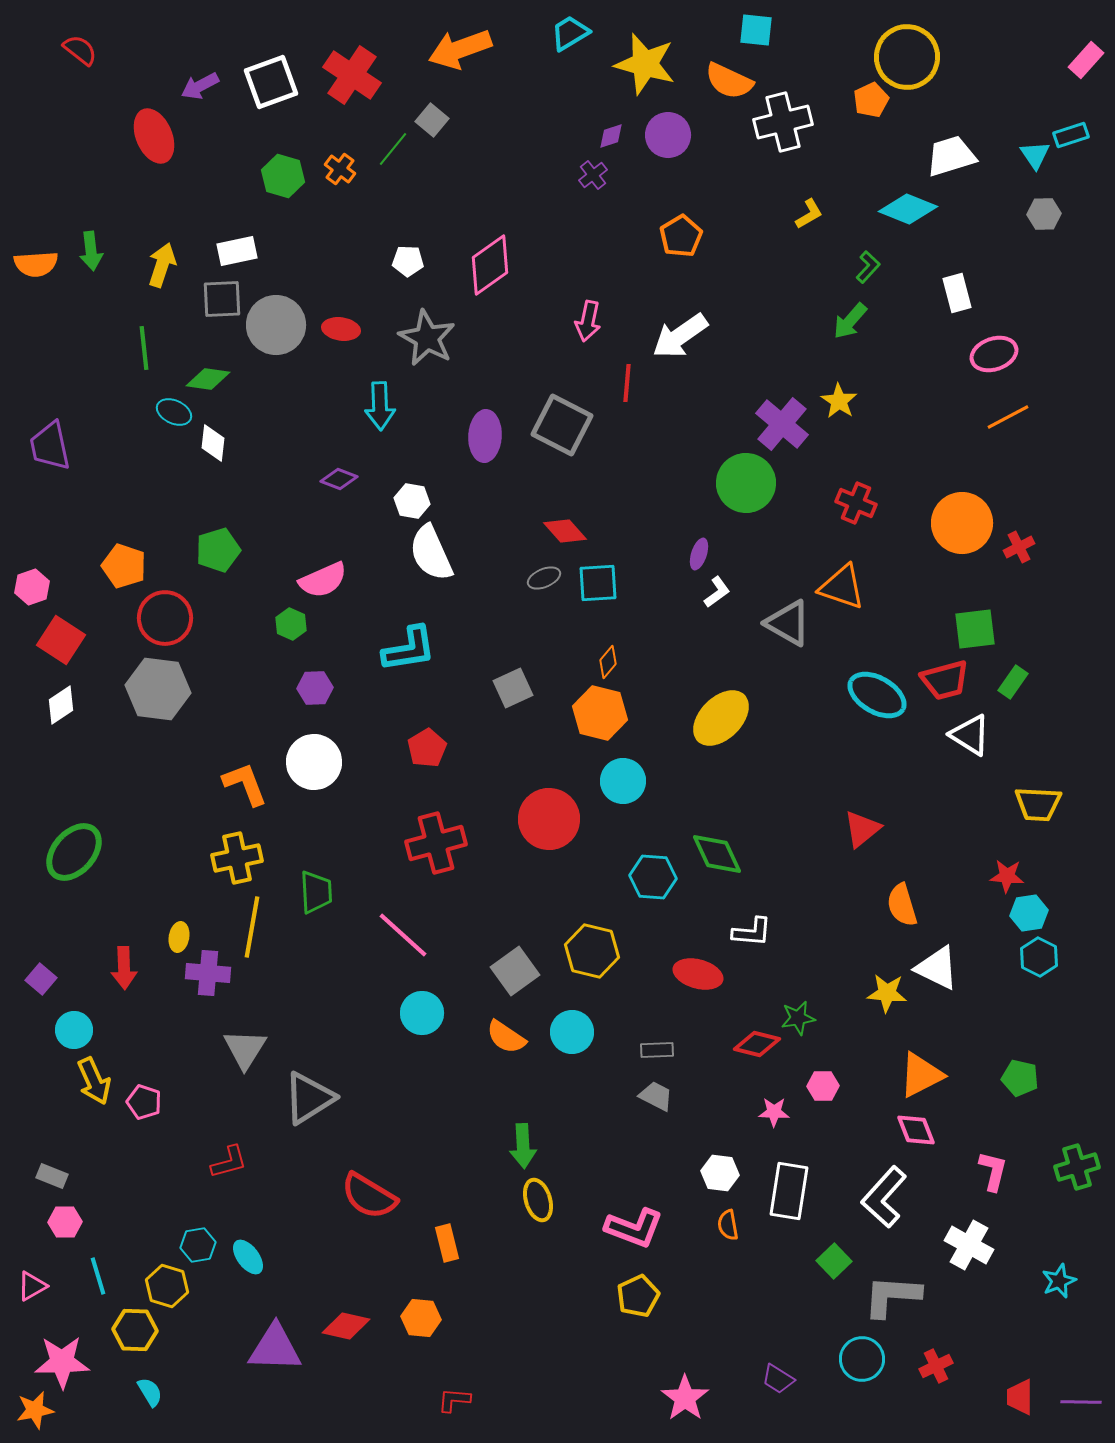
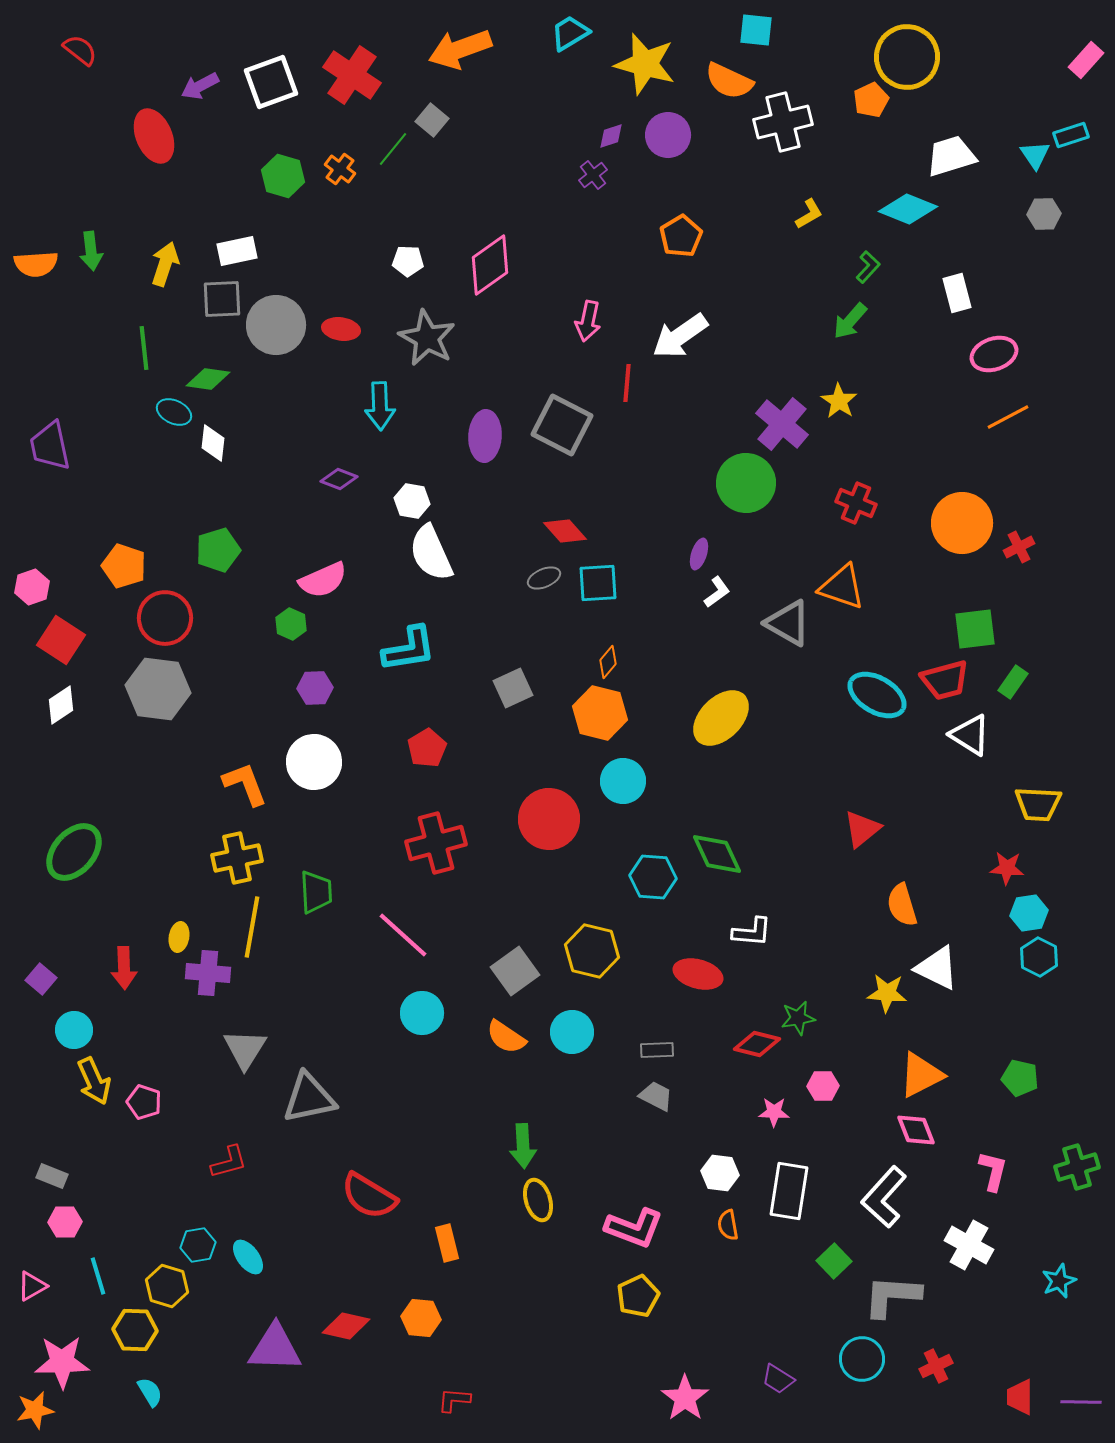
yellow arrow at (162, 265): moved 3 px right, 1 px up
red star at (1007, 876): moved 8 px up
gray triangle at (309, 1098): rotated 20 degrees clockwise
